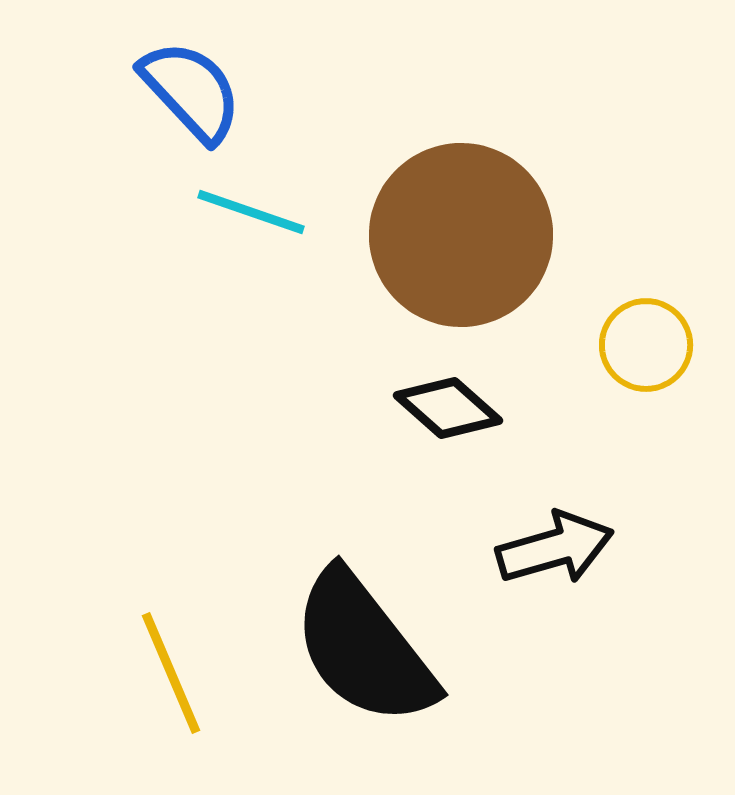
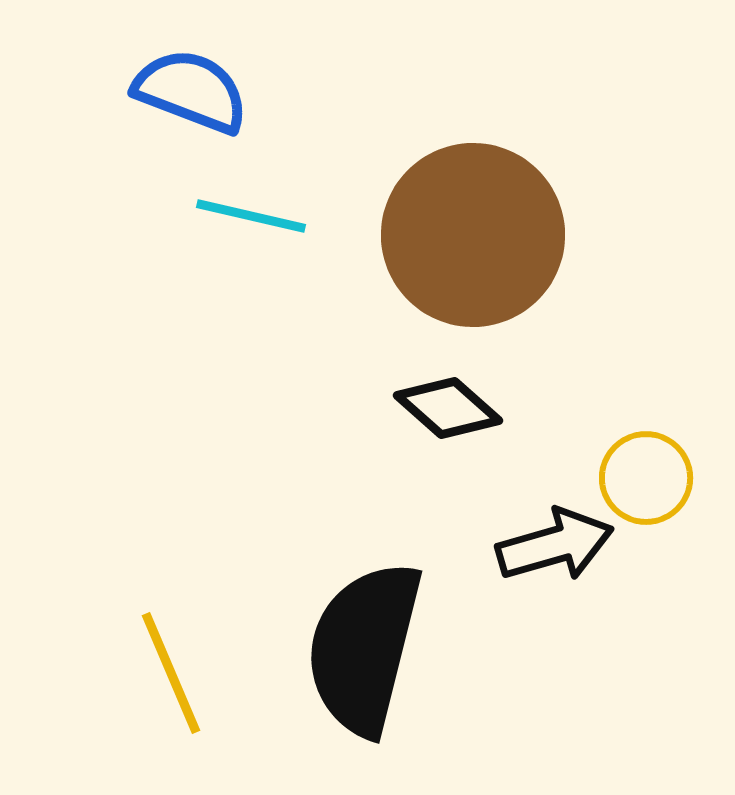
blue semicircle: rotated 26 degrees counterclockwise
cyan line: moved 4 px down; rotated 6 degrees counterclockwise
brown circle: moved 12 px right
yellow circle: moved 133 px down
black arrow: moved 3 px up
black semicircle: rotated 52 degrees clockwise
